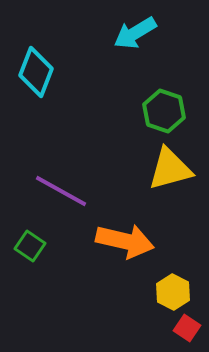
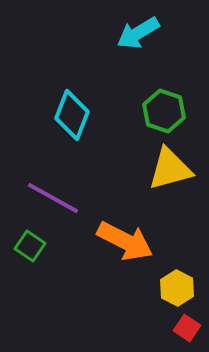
cyan arrow: moved 3 px right
cyan diamond: moved 36 px right, 43 px down
purple line: moved 8 px left, 7 px down
orange arrow: rotated 14 degrees clockwise
yellow hexagon: moved 4 px right, 4 px up
